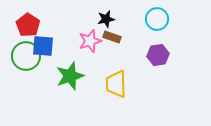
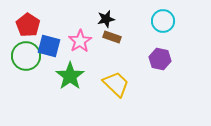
cyan circle: moved 6 px right, 2 px down
pink star: moved 10 px left; rotated 15 degrees counterclockwise
blue square: moved 6 px right; rotated 10 degrees clockwise
purple hexagon: moved 2 px right, 4 px down; rotated 20 degrees clockwise
green star: rotated 16 degrees counterclockwise
yellow trapezoid: rotated 136 degrees clockwise
